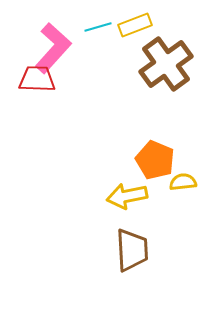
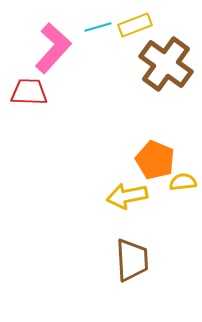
brown cross: rotated 18 degrees counterclockwise
red trapezoid: moved 8 px left, 13 px down
brown trapezoid: moved 10 px down
